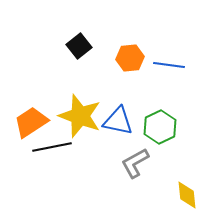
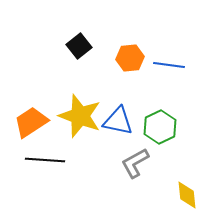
black line: moved 7 px left, 13 px down; rotated 15 degrees clockwise
